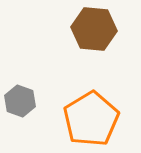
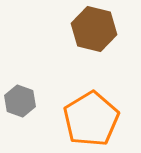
brown hexagon: rotated 9 degrees clockwise
